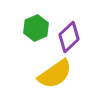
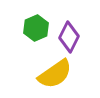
purple diamond: rotated 20 degrees counterclockwise
